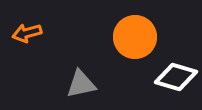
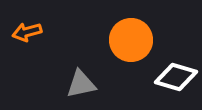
orange arrow: moved 1 px up
orange circle: moved 4 px left, 3 px down
